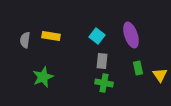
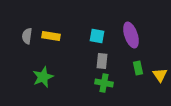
cyan square: rotated 28 degrees counterclockwise
gray semicircle: moved 2 px right, 4 px up
